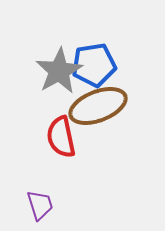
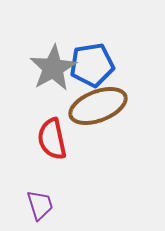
blue pentagon: moved 2 px left
gray star: moved 6 px left, 3 px up
red semicircle: moved 9 px left, 2 px down
